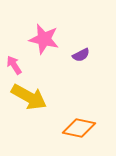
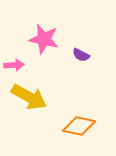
purple semicircle: rotated 54 degrees clockwise
pink arrow: rotated 120 degrees clockwise
orange diamond: moved 2 px up
